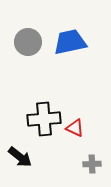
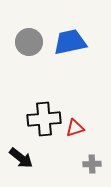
gray circle: moved 1 px right
red triangle: rotated 42 degrees counterclockwise
black arrow: moved 1 px right, 1 px down
